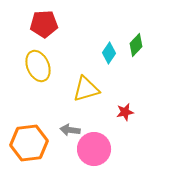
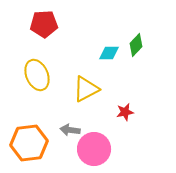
cyan diamond: rotated 55 degrees clockwise
yellow ellipse: moved 1 px left, 9 px down
yellow triangle: rotated 12 degrees counterclockwise
